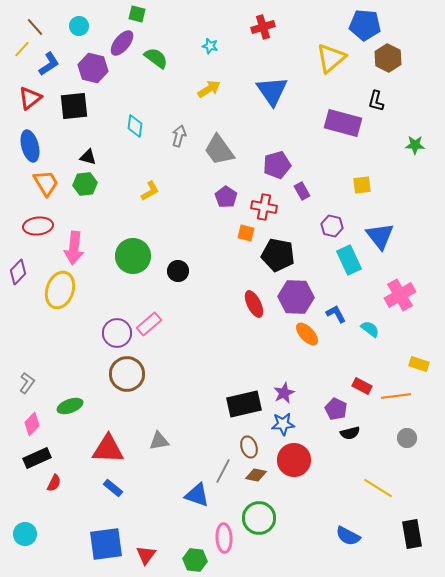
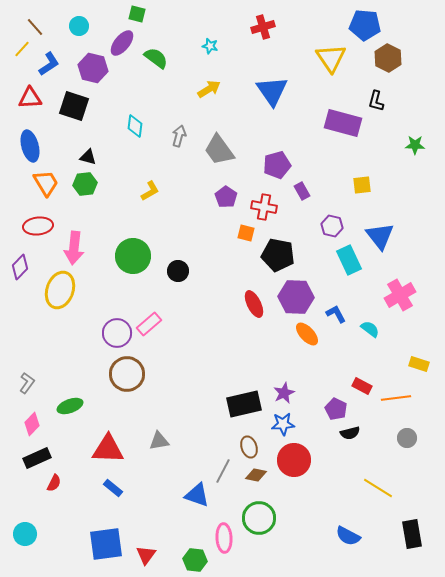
yellow triangle at (331, 58): rotated 24 degrees counterclockwise
red triangle at (30, 98): rotated 35 degrees clockwise
black square at (74, 106): rotated 24 degrees clockwise
purple diamond at (18, 272): moved 2 px right, 5 px up
orange line at (396, 396): moved 2 px down
